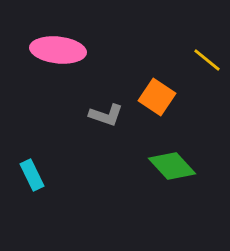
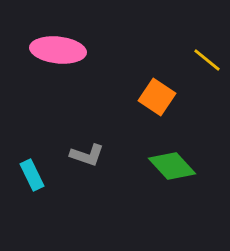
gray L-shape: moved 19 px left, 40 px down
